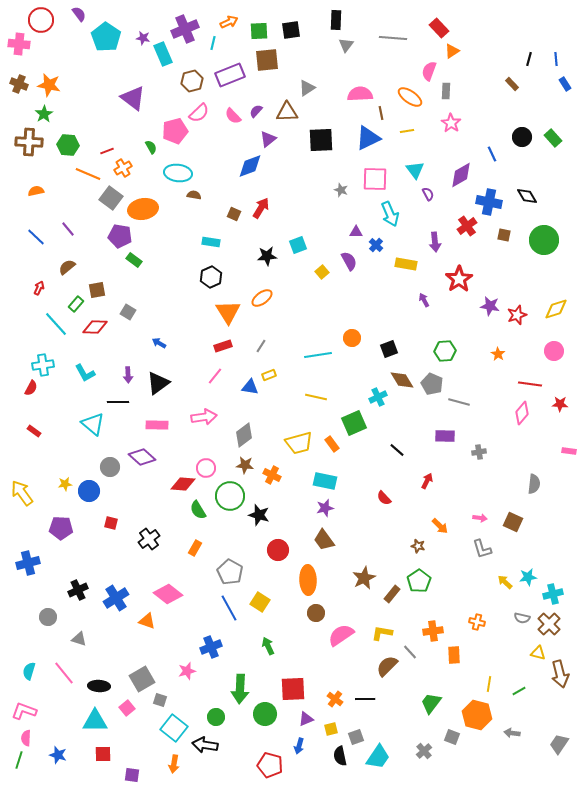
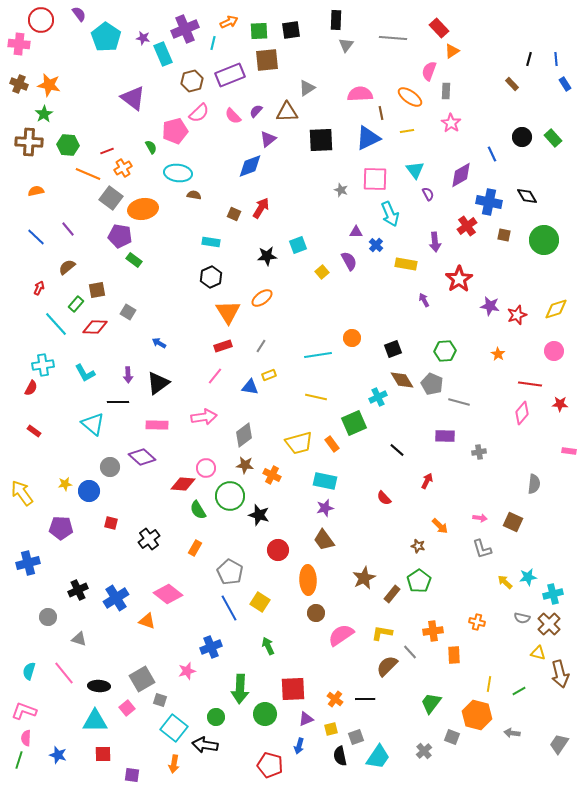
black square at (389, 349): moved 4 px right
